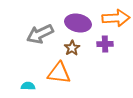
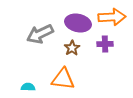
orange arrow: moved 4 px left, 1 px up
orange triangle: moved 4 px right, 6 px down
cyan semicircle: moved 1 px down
